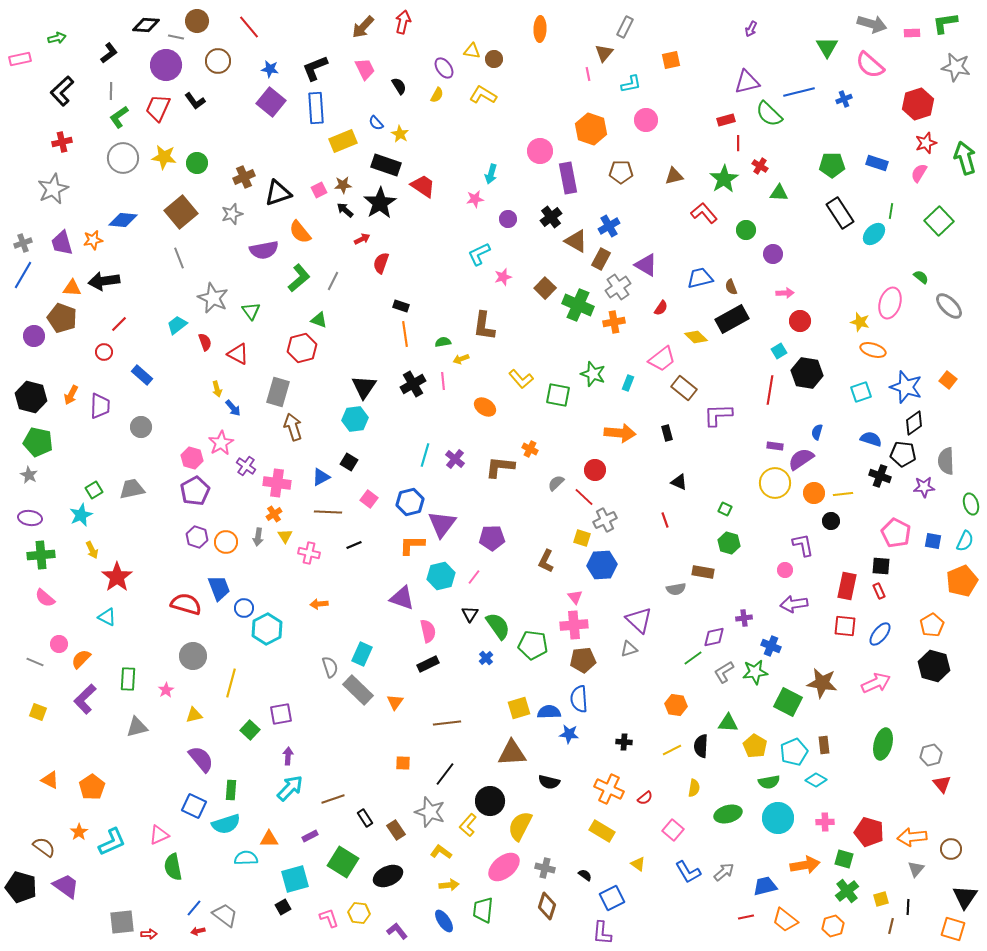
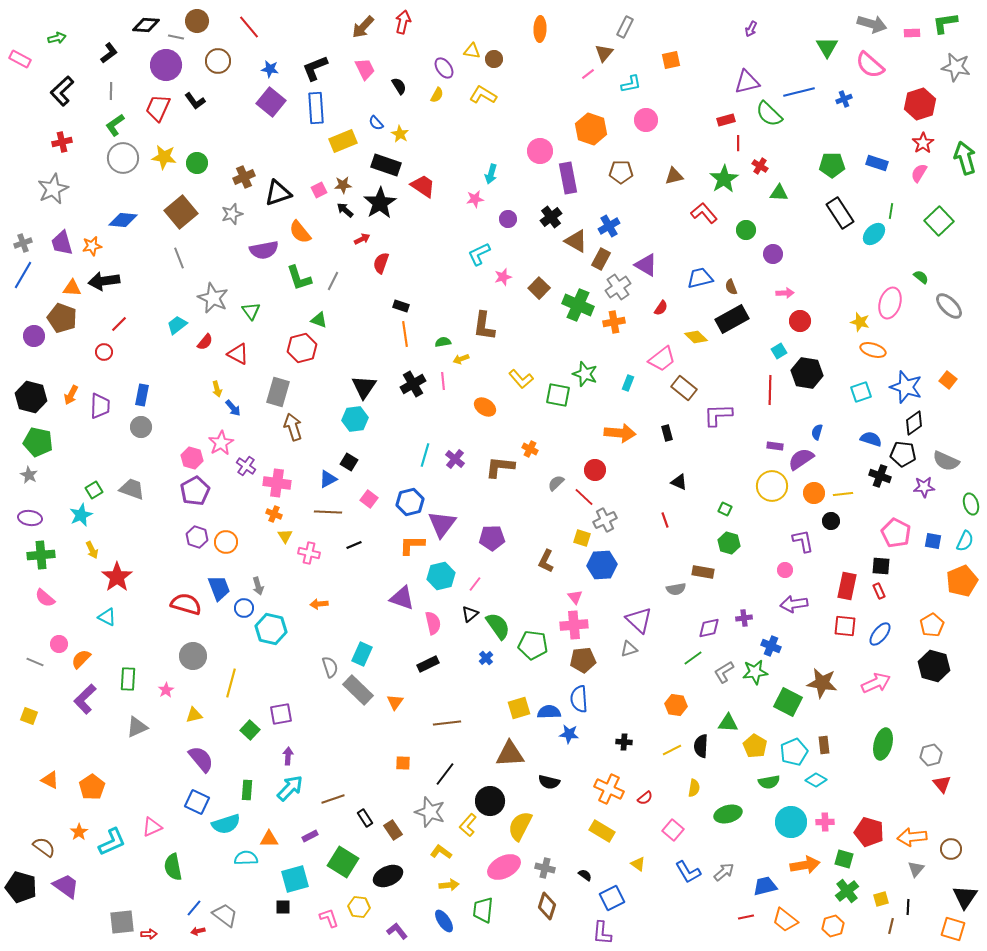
pink rectangle at (20, 59): rotated 40 degrees clockwise
pink line at (588, 74): rotated 64 degrees clockwise
red hexagon at (918, 104): moved 2 px right
green L-shape at (119, 117): moved 4 px left, 8 px down
red star at (926, 143): moved 3 px left; rotated 15 degrees counterclockwise
orange star at (93, 240): moved 1 px left, 6 px down
green L-shape at (299, 278): rotated 112 degrees clockwise
brown square at (545, 288): moved 6 px left
red semicircle at (205, 342): rotated 60 degrees clockwise
green star at (593, 374): moved 8 px left
blue rectangle at (142, 375): moved 20 px down; rotated 60 degrees clockwise
red line at (770, 390): rotated 8 degrees counterclockwise
gray semicircle at (946, 461): rotated 64 degrees counterclockwise
blue triangle at (321, 477): moved 7 px right, 2 px down
yellow circle at (775, 483): moved 3 px left, 3 px down
gray trapezoid at (132, 489): rotated 32 degrees clockwise
orange cross at (274, 514): rotated 35 degrees counterclockwise
gray arrow at (258, 537): moved 49 px down; rotated 24 degrees counterclockwise
purple L-shape at (803, 545): moved 4 px up
pink line at (474, 577): moved 1 px right, 7 px down
black triangle at (470, 614): rotated 18 degrees clockwise
cyan hexagon at (267, 629): moved 4 px right; rotated 20 degrees counterclockwise
pink semicircle at (428, 631): moved 5 px right, 8 px up
purple diamond at (714, 637): moved 5 px left, 9 px up
yellow square at (38, 712): moved 9 px left, 4 px down
gray triangle at (137, 727): rotated 10 degrees counterclockwise
brown triangle at (512, 753): moved 2 px left, 1 px down
green rectangle at (231, 790): moved 16 px right
blue square at (194, 806): moved 3 px right, 4 px up
cyan circle at (778, 818): moved 13 px right, 4 px down
brown rectangle at (396, 830): moved 3 px left
pink triangle at (159, 835): moved 7 px left, 8 px up
pink ellipse at (504, 867): rotated 12 degrees clockwise
black square at (283, 907): rotated 28 degrees clockwise
yellow hexagon at (359, 913): moved 6 px up
